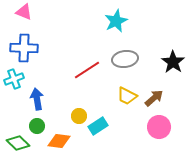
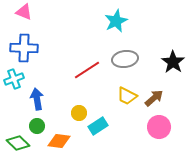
yellow circle: moved 3 px up
